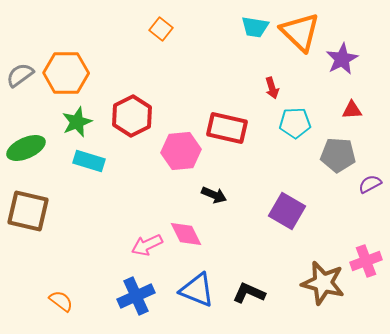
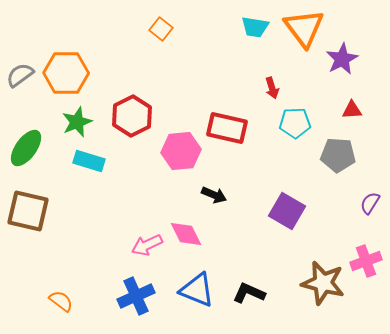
orange triangle: moved 4 px right, 4 px up; rotated 9 degrees clockwise
green ellipse: rotated 30 degrees counterclockwise
purple semicircle: moved 19 px down; rotated 30 degrees counterclockwise
